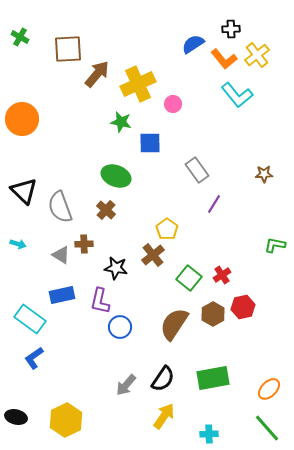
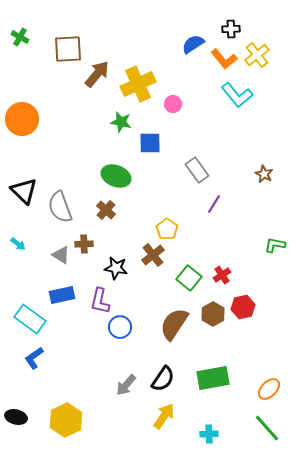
brown star at (264, 174): rotated 30 degrees clockwise
cyan arrow at (18, 244): rotated 21 degrees clockwise
